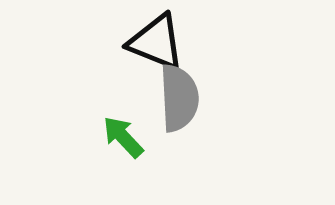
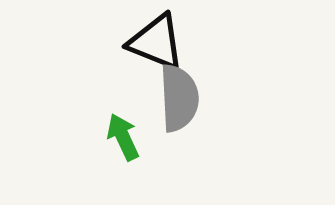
green arrow: rotated 18 degrees clockwise
